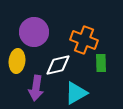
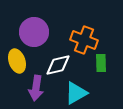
yellow ellipse: rotated 25 degrees counterclockwise
